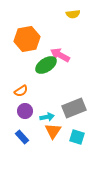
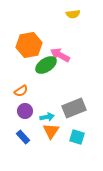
orange hexagon: moved 2 px right, 6 px down
orange triangle: moved 2 px left
blue rectangle: moved 1 px right
